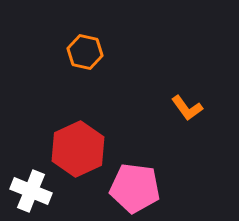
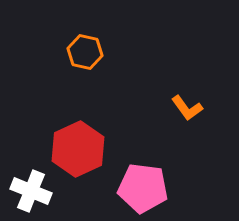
pink pentagon: moved 8 px right
